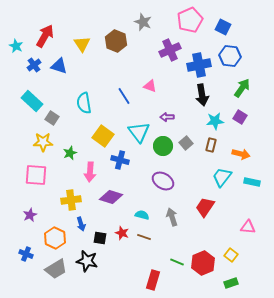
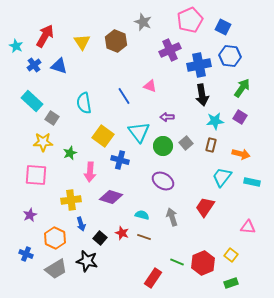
yellow triangle at (82, 44): moved 2 px up
black square at (100, 238): rotated 32 degrees clockwise
red rectangle at (153, 280): moved 2 px up; rotated 18 degrees clockwise
